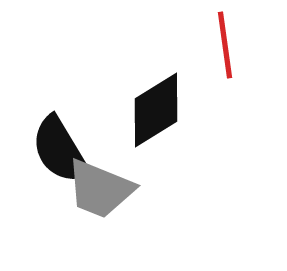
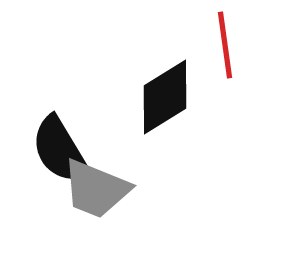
black diamond: moved 9 px right, 13 px up
gray trapezoid: moved 4 px left
